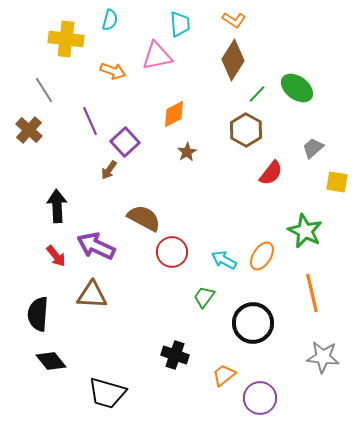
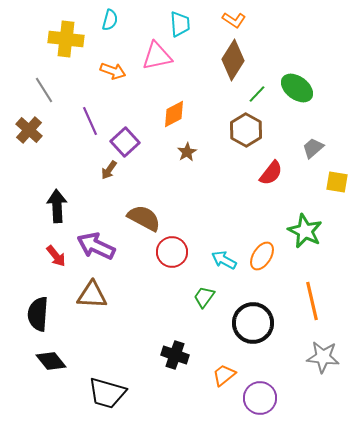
orange line: moved 8 px down
